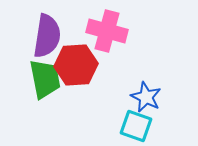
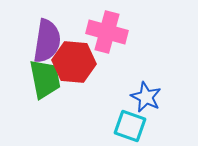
pink cross: moved 1 px down
purple semicircle: moved 5 px down
red hexagon: moved 2 px left, 3 px up; rotated 9 degrees clockwise
cyan square: moved 6 px left
